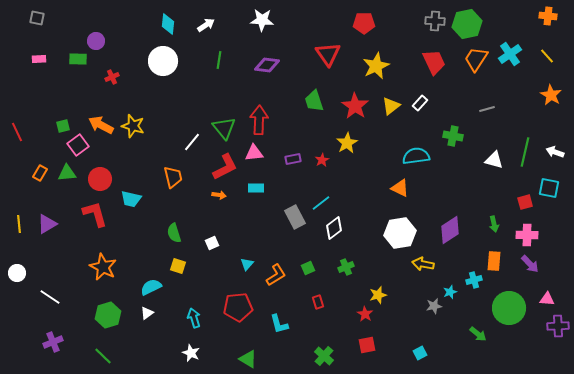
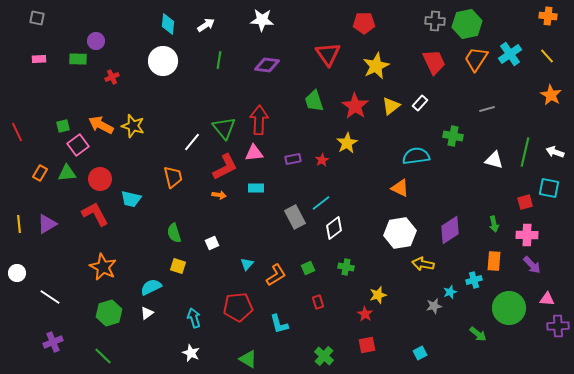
red L-shape at (95, 214): rotated 12 degrees counterclockwise
purple arrow at (530, 264): moved 2 px right, 1 px down
green cross at (346, 267): rotated 35 degrees clockwise
green hexagon at (108, 315): moved 1 px right, 2 px up
